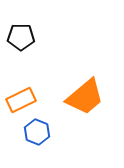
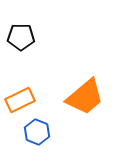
orange rectangle: moved 1 px left
